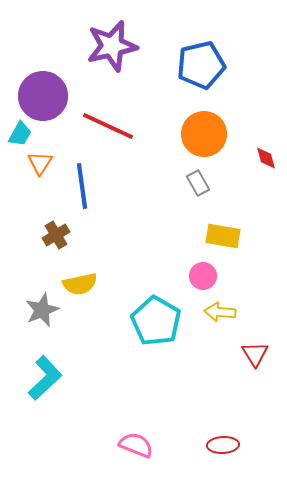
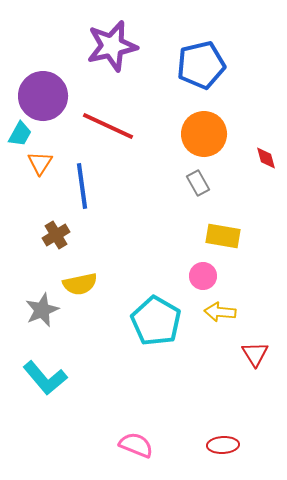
cyan L-shape: rotated 93 degrees clockwise
